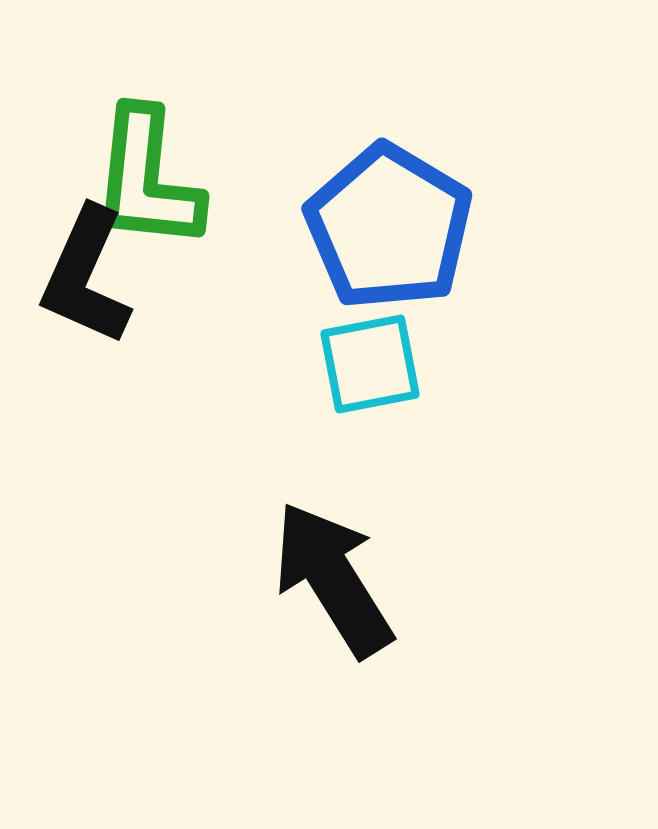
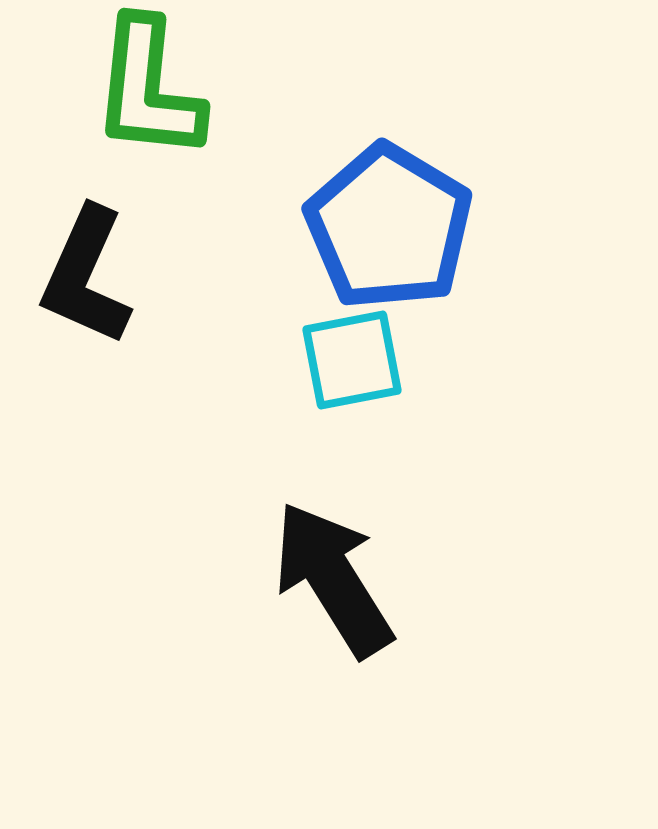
green L-shape: moved 1 px right, 90 px up
cyan square: moved 18 px left, 4 px up
